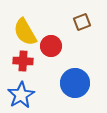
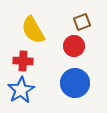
yellow semicircle: moved 8 px right, 2 px up
red circle: moved 23 px right
blue star: moved 5 px up
